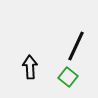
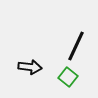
black arrow: rotated 100 degrees clockwise
